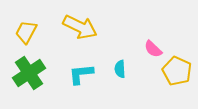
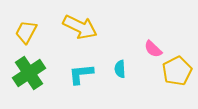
yellow pentagon: rotated 20 degrees clockwise
